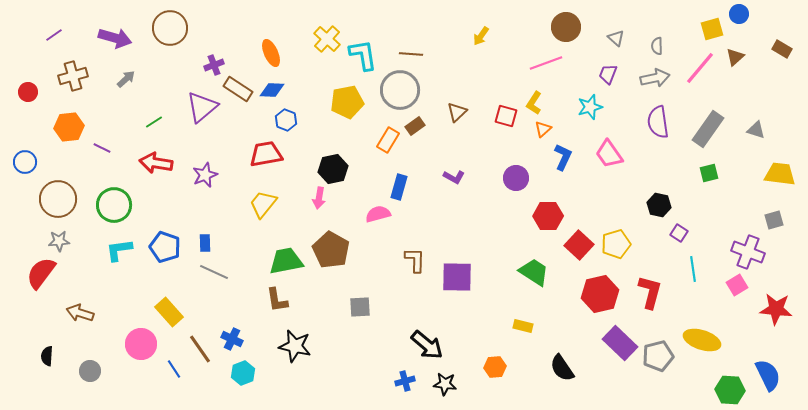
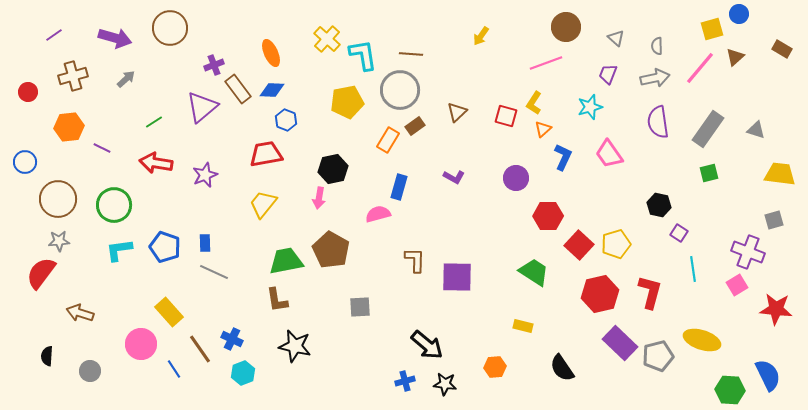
brown rectangle at (238, 89): rotated 20 degrees clockwise
